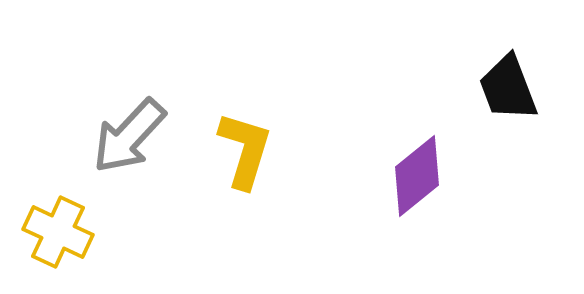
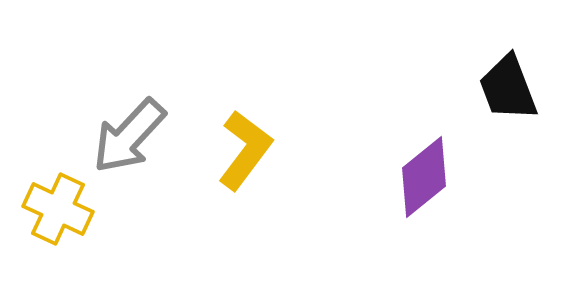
yellow L-shape: rotated 20 degrees clockwise
purple diamond: moved 7 px right, 1 px down
yellow cross: moved 23 px up
